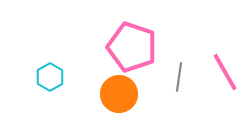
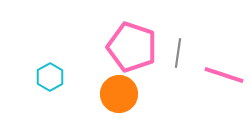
pink line: moved 1 px left, 3 px down; rotated 42 degrees counterclockwise
gray line: moved 1 px left, 24 px up
